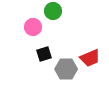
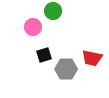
black square: moved 1 px down
red trapezoid: moved 2 px right; rotated 35 degrees clockwise
